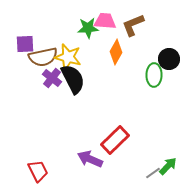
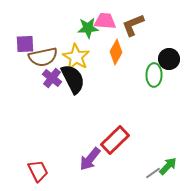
yellow star: moved 8 px right; rotated 16 degrees clockwise
purple arrow: rotated 75 degrees counterclockwise
